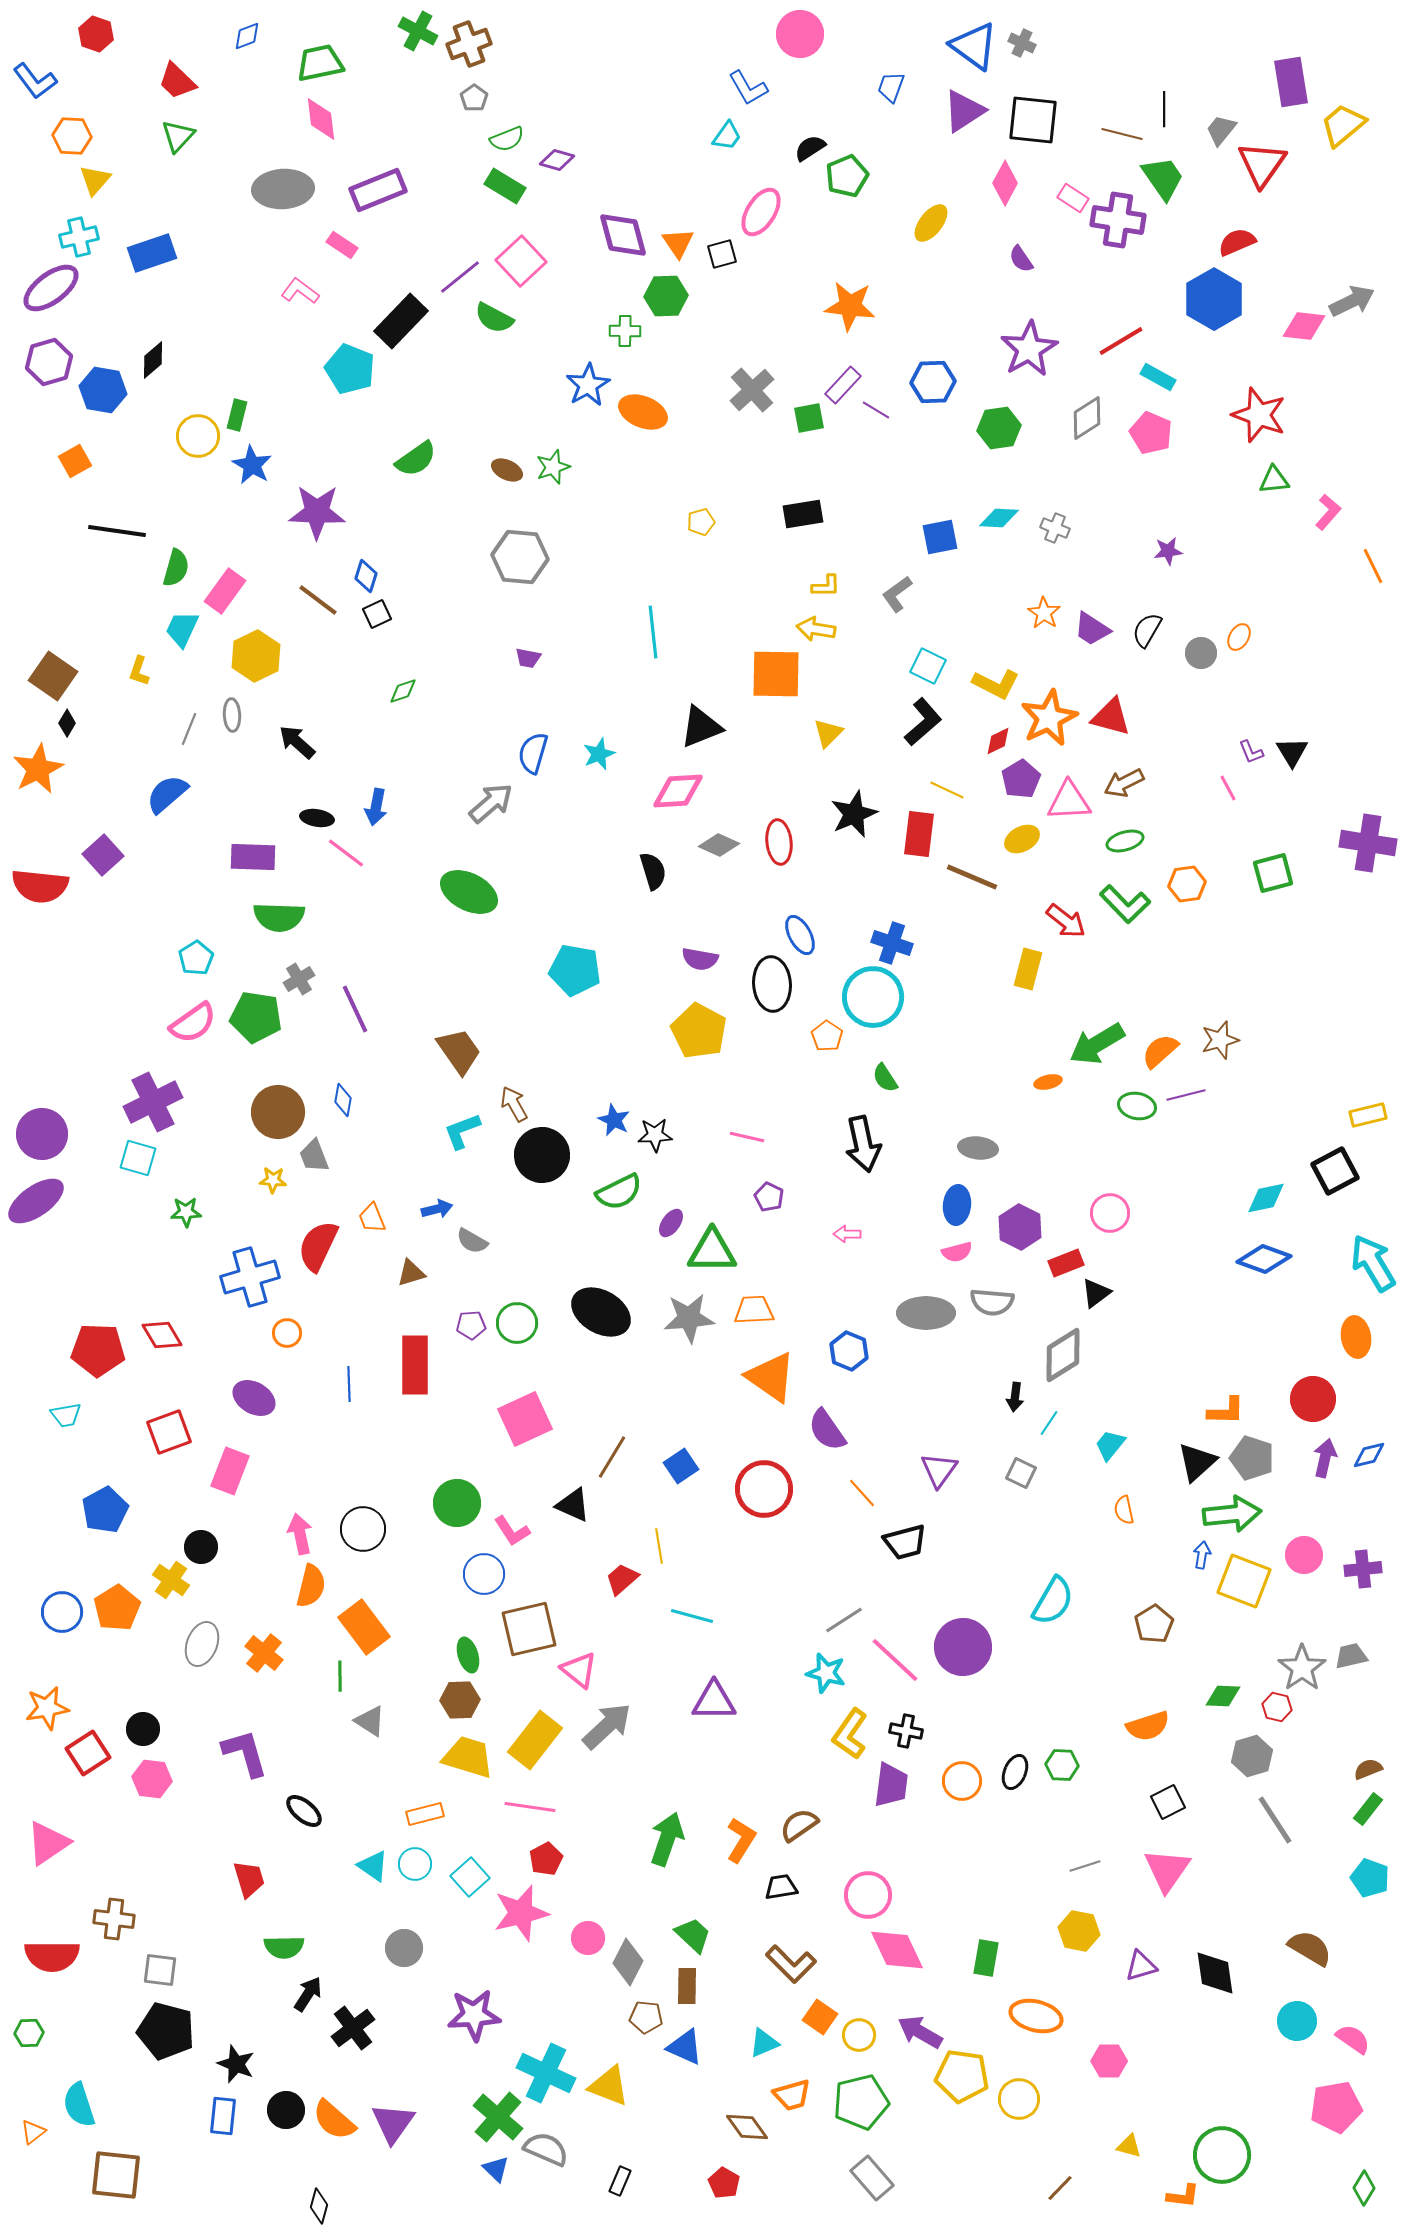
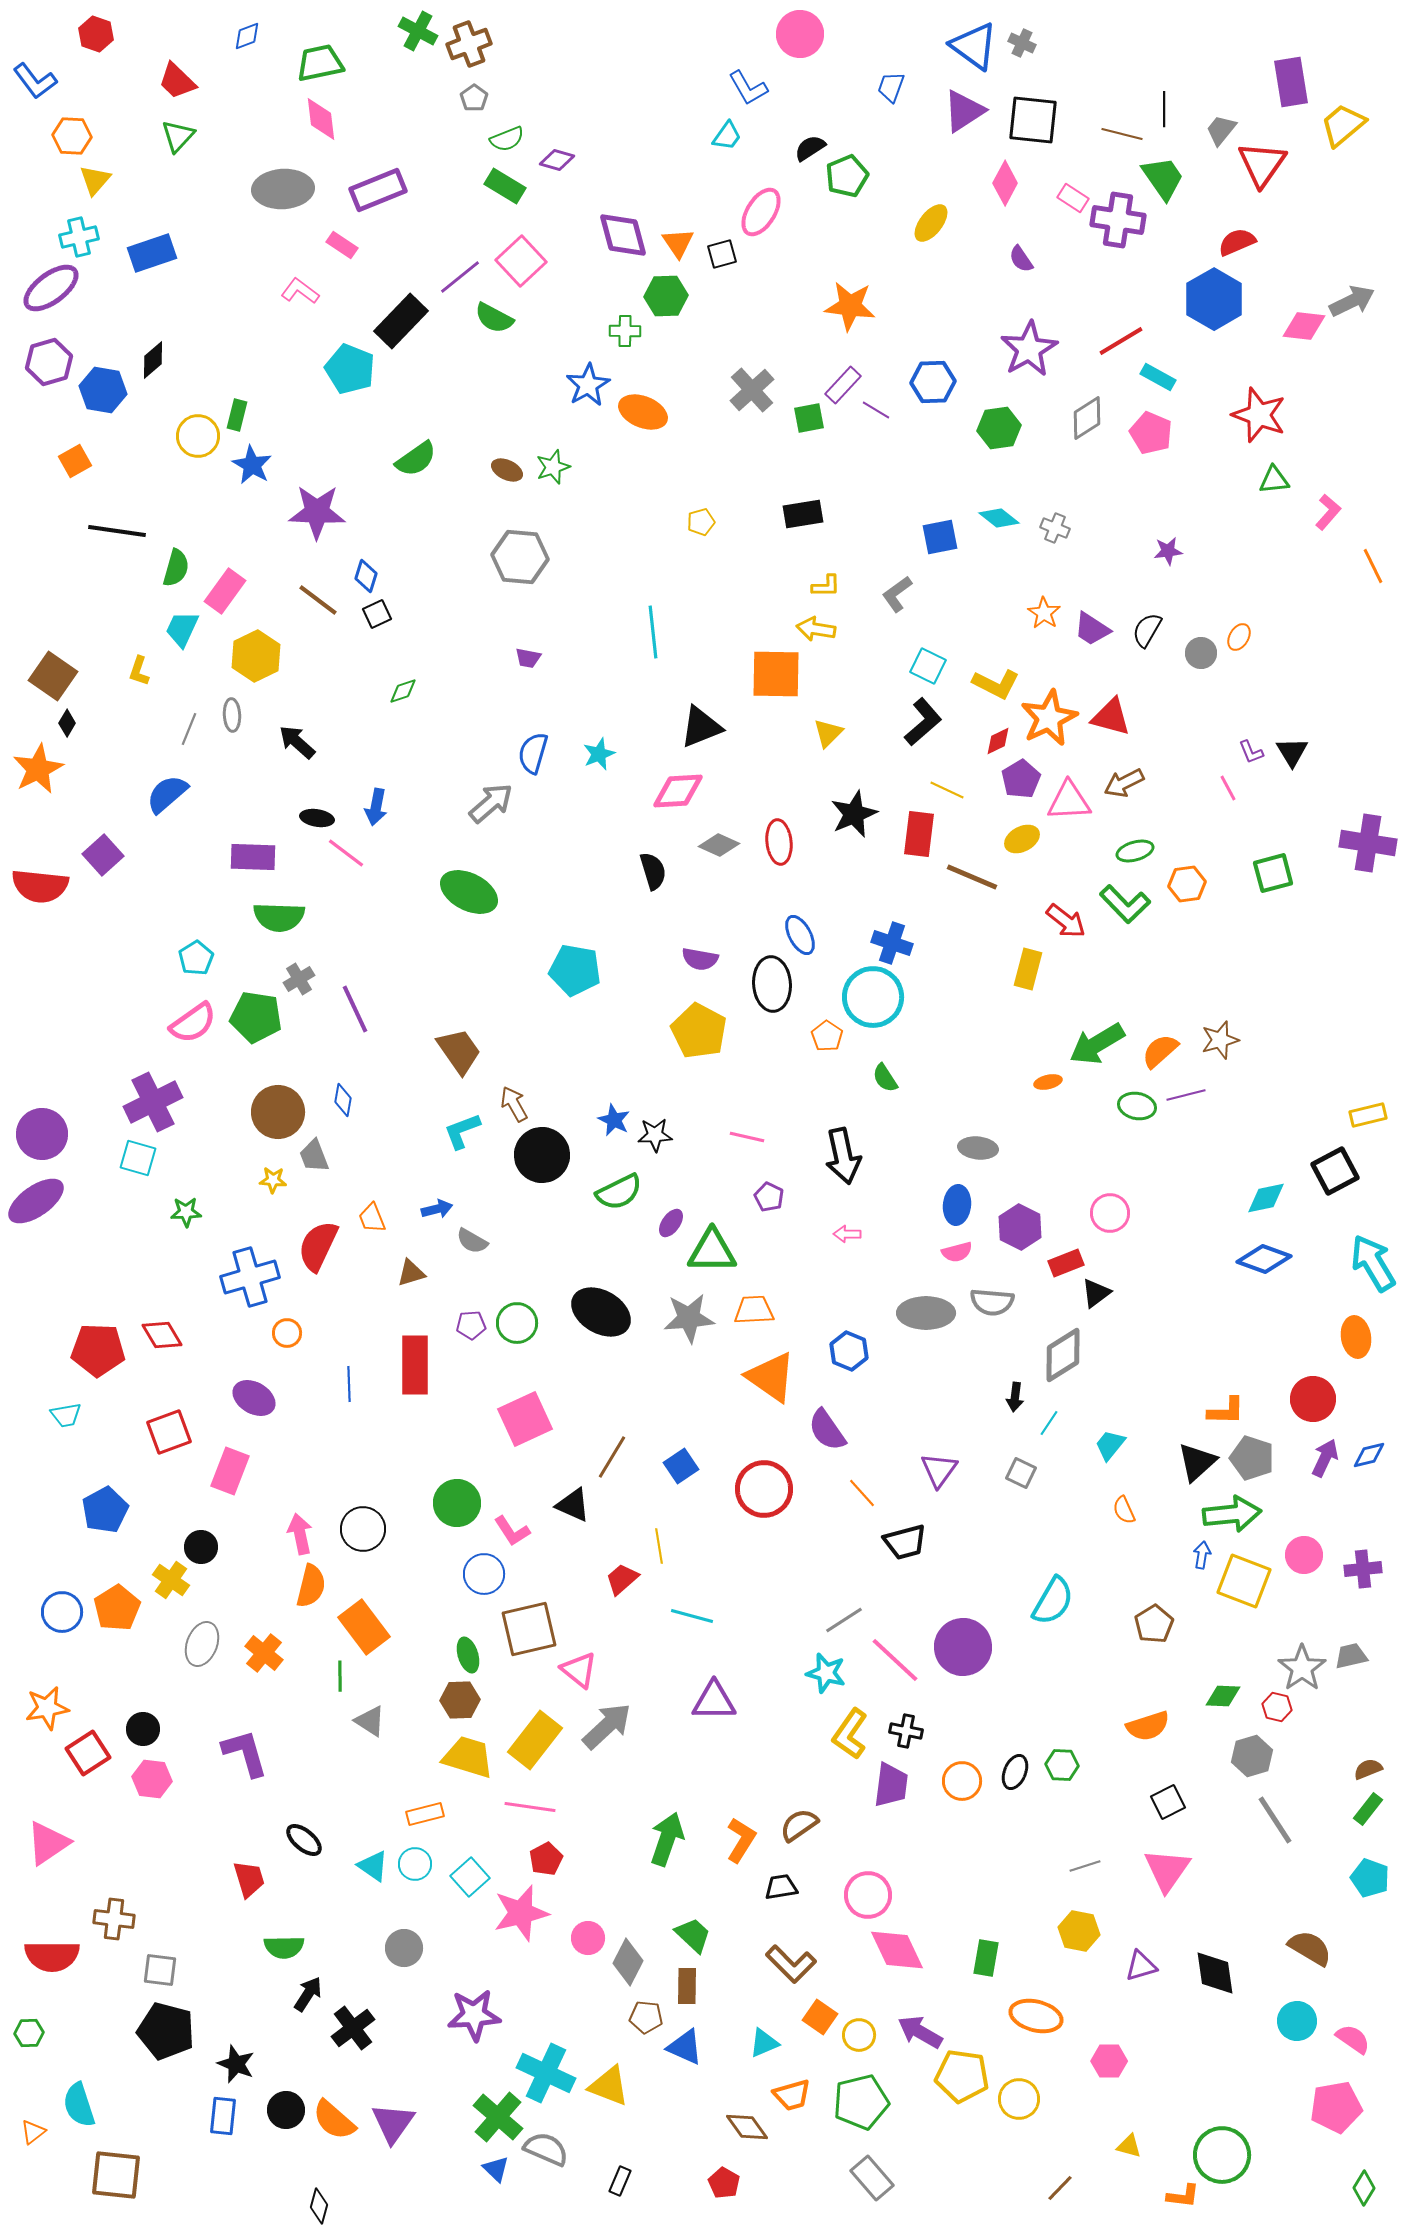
cyan diamond at (999, 518): rotated 36 degrees clockwise
green ellipse at (1125, 841): moved 10 px right, 10 px down
black arrow at (863, 1144): moved 20 px left, 12 px down
purple arrow at (1325, 1458): rotated 12 degrees clockwise
orange semicircle at (1124, 1510): rotated 12 degrees counterclockwise
black ellipse at (304, 1811): moved 29 px down
